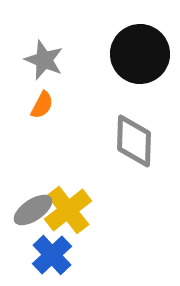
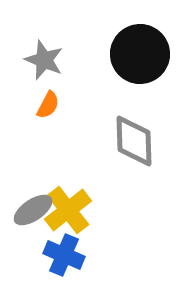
orange semicircle: moved 6 px right
gray diamond: rotated 4 degrees counterclockwise
blue cross: moved 12 px right; rotated 24 degrees counterclockwise
